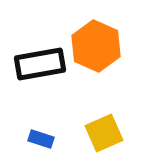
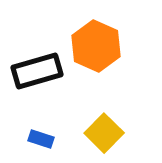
black rectangle: moved 3 px left, 7 px down; rotated 6 degrees counterclockwise
yellow square: rotated 21 degrees counterclockwise
